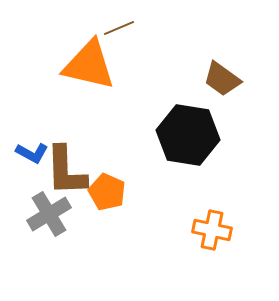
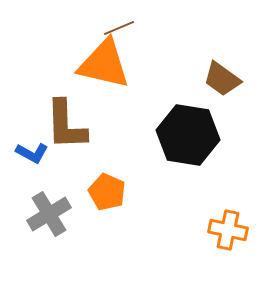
orange triangle: moved 15 px right, 1 px up
brown L-shape: moved 46 px up
orange cross: moved 16 px right
